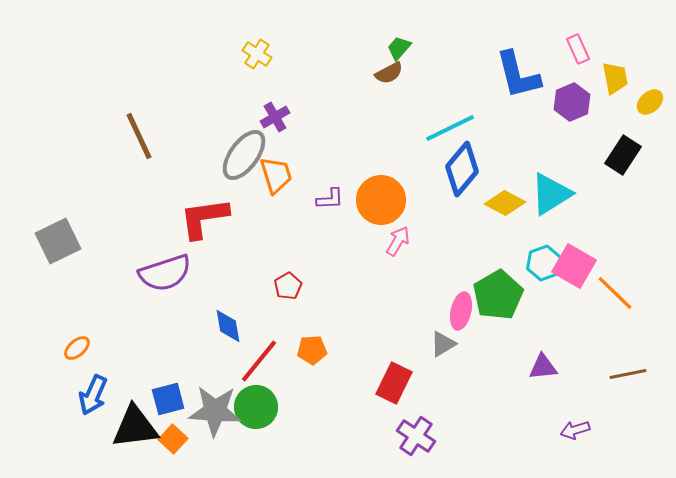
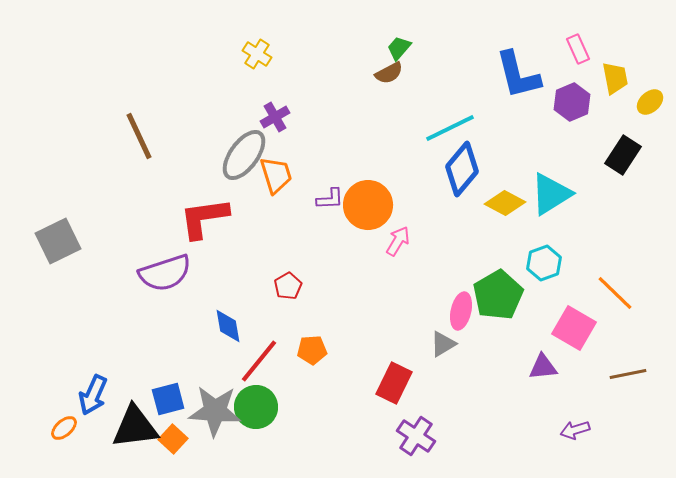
orange circle at (381, 200): moved 13 px left, 5 px down
pink square at (574, 266): moved 62 px down
orange ellipse at (77, 348): moved 13 px left, 80 px down
